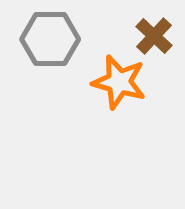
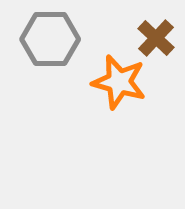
brown cross: moved 2 px right, 2 px down
